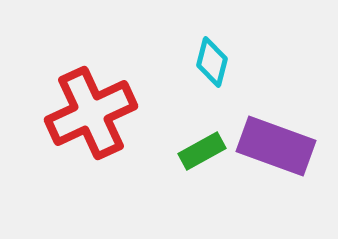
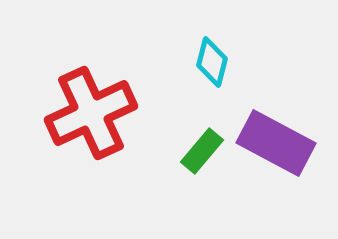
purple rectangle: moved 3 px up; rotated 8 degrees clockwise
green rectangle: rotated 21 degrees counterclockwise
